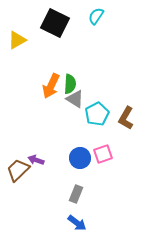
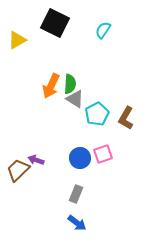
cyan semicircle: moved 7 px right, 14 px down
